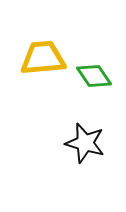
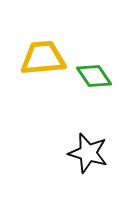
black star: moved 3 px right, 10 px down
